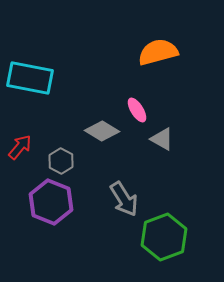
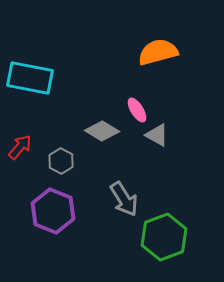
gray triangle: moved 5 px left, 4 px up
purple hexagon: moved 2 px right, 9 px down
